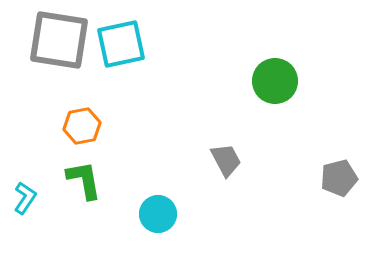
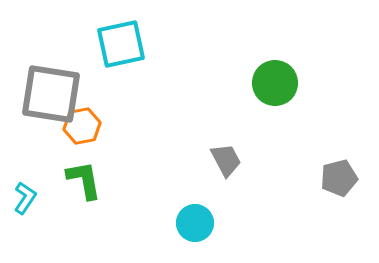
gray square: moved 8 px left, 54 px down
green circle: moved 2 px down
cyan circle: moved 37 px right, 9 px down
